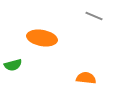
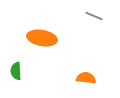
green semicircle: moved 3 px right, 6 px down; rotated 102 degrees clockwise
